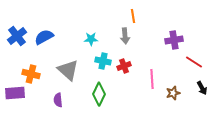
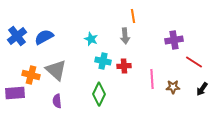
cyan star: rotated 24 degrees clockwise
red cross: rotated 16 degrees clockwise
gray triangle: moved 12 px left
orange cross: moved 1 px down
black arrow: moved 1 px down; rotated 64 degrees clockwise
brown star: moved 6 px up; rotated 16 degrees clockwise
purple semicircle: moved 1 px left, 1 px down
